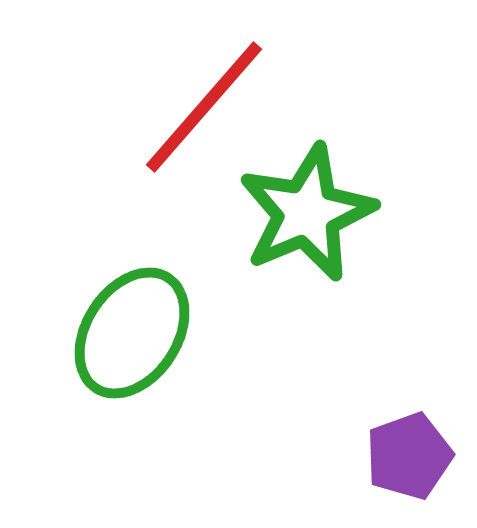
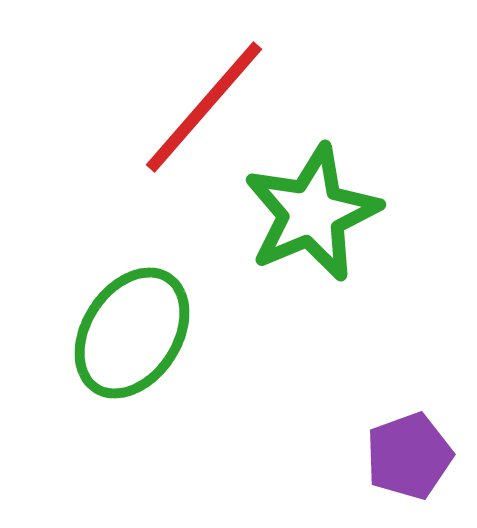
green star: moved 5 px right
